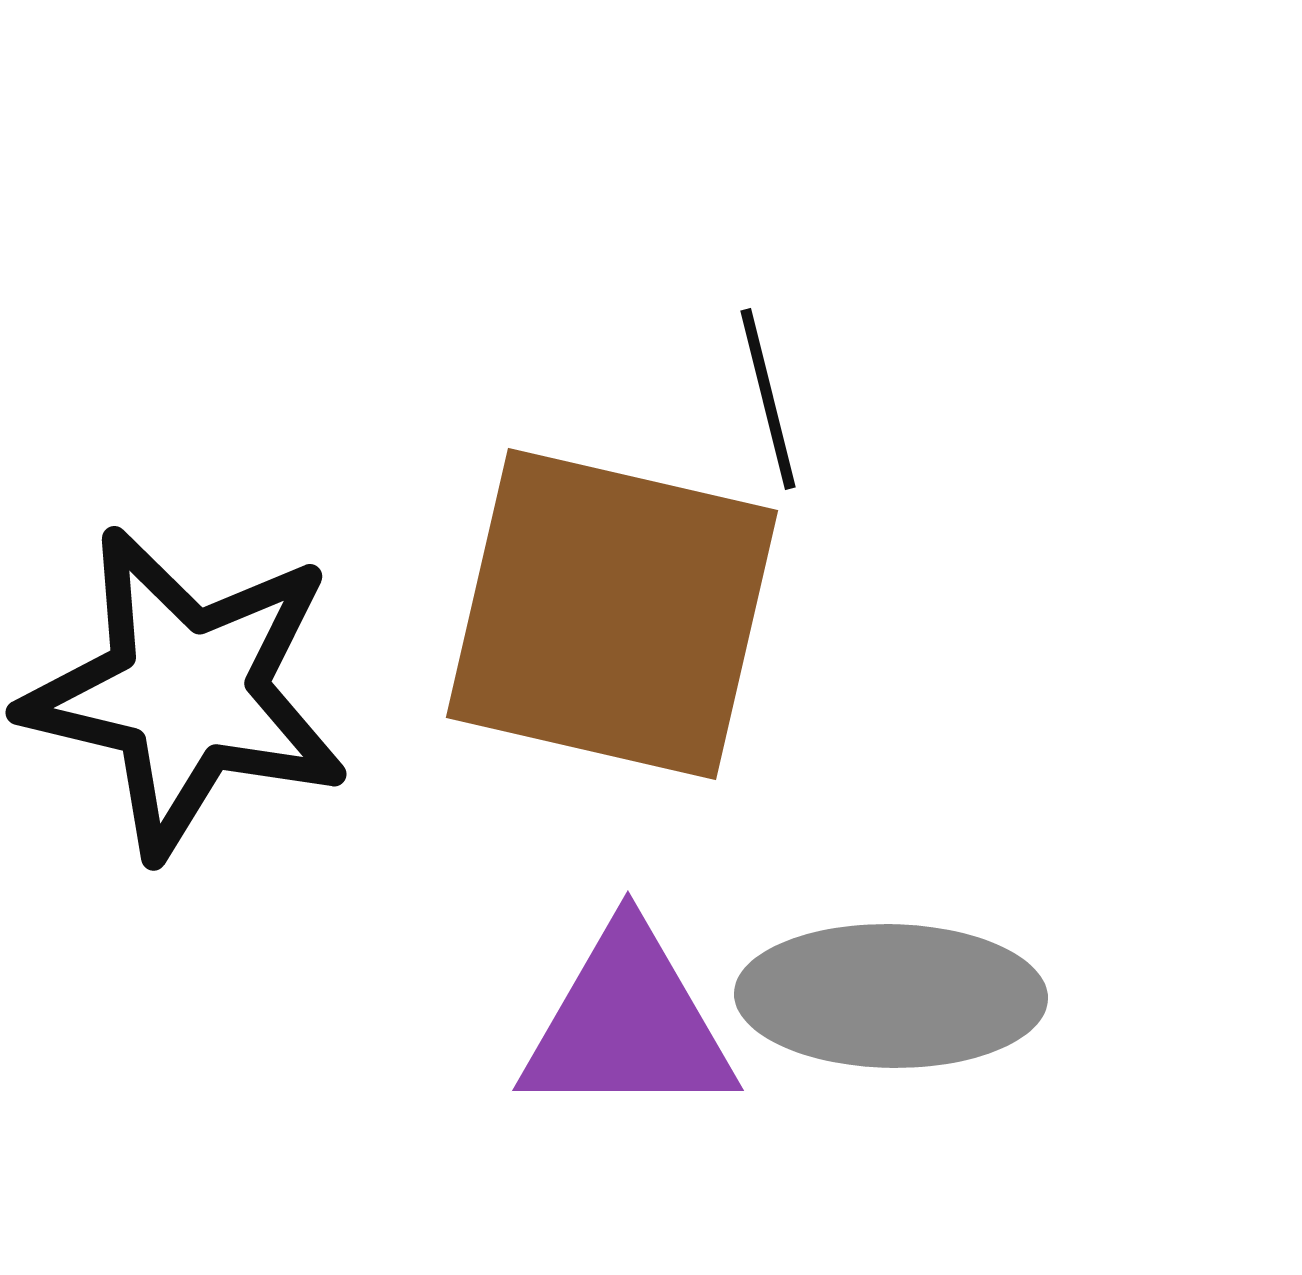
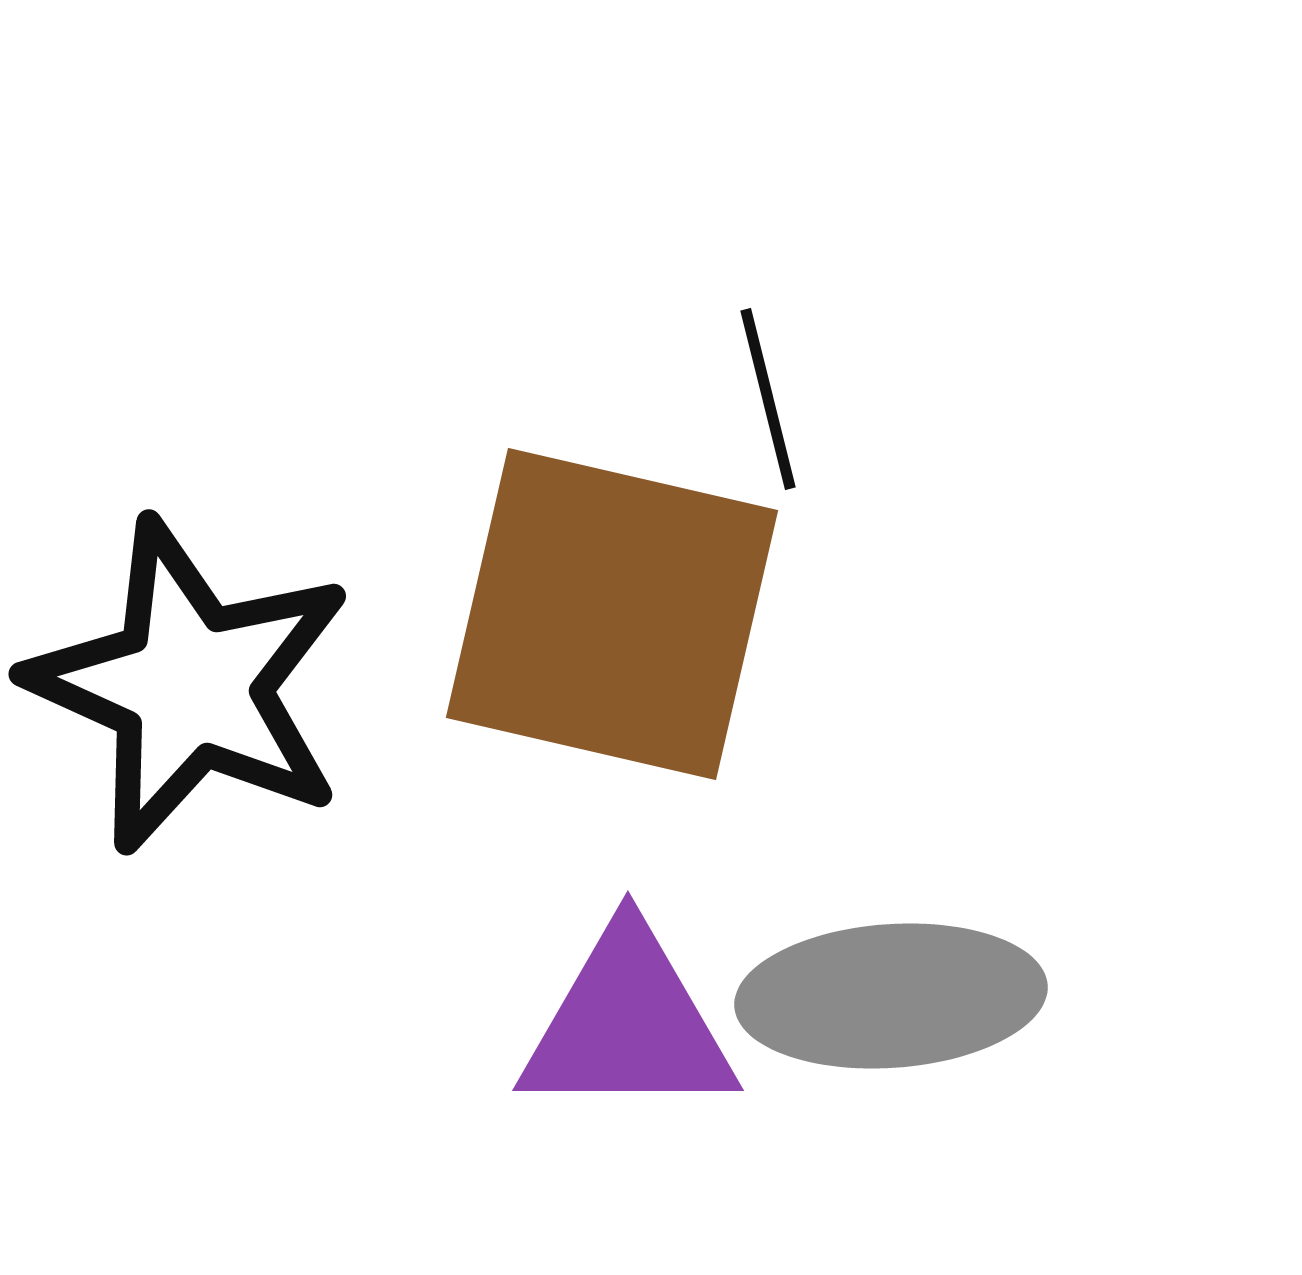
black star: moved 4 px right, 6 px up; rotated 11 degrees clockwise
gray ellipse: rotated 5 degrees counterclockwise
